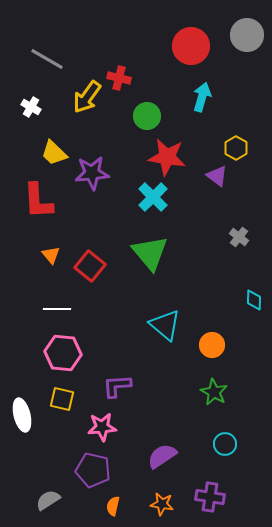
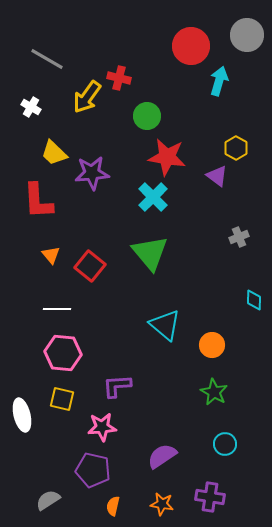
cyan arrow: moved 17 px right, 16 px up
gray cross: rotated 30 degrees clockwise
